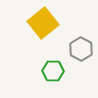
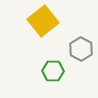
yellow square: moved 2 px up
